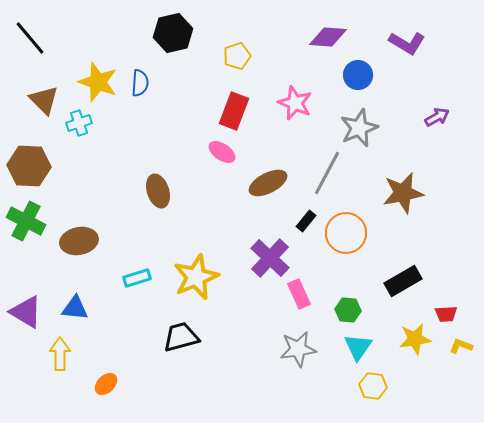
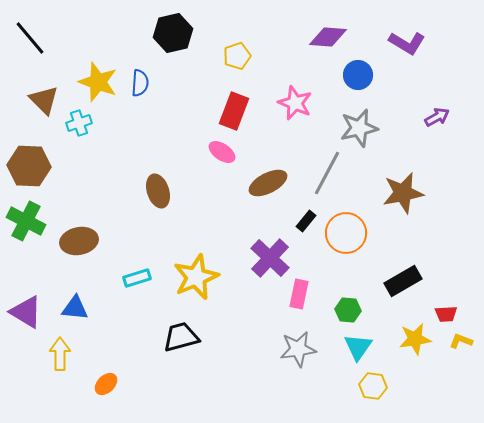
gray star at (359, 128): rotated 9 degrees clockwise
pink rectangle at (299, 294): rotated 36 degrees clockwise
yellow L-shape at (461, 346): moved 5 px up
